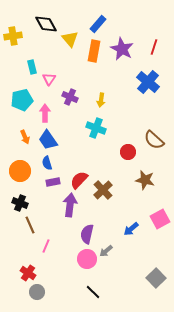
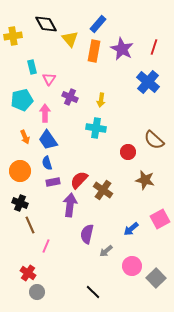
cyan cross: rotated 12 degrees counterclockwise
brown cross: rotated 12 degrees counterclockwise
pink circle: moved 45 px right, 7 px down
